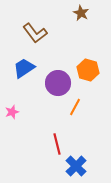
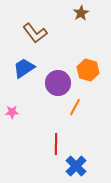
brown star: rotated 14 degrees clockwise
pink star: rotated 16 degrees clockwise
red line: moved 1 px left; rotated 15 degrees clockwise
